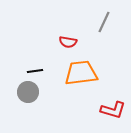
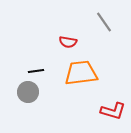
gray line: rotated 60 degrees counterclockwise
black line: moved 1 px right
red L-shape: moved 1 px down
